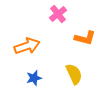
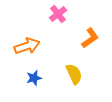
orange L-shape: moved 5 px right; rotated 50 degrees counterclockwise
